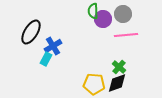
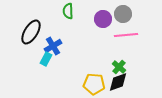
green semicircle: moved 25 px left
black diamond: moved 1 px right, 1 px up
